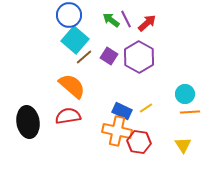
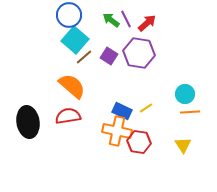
purple hexagon: moved 4 px up; rotated 20 degrees counterclockwise
